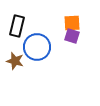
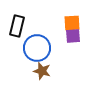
purple square: moved 1 px right; rotated 21 degrees counterclockwise
blue circle: moved 1 px down
brown star: moved 27 px right, 10 px down
